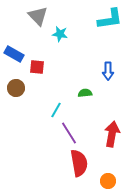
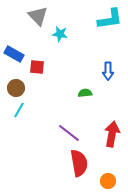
cyan line: moved 37 px left
purple line: rotated 20 degrees counterclockwise
